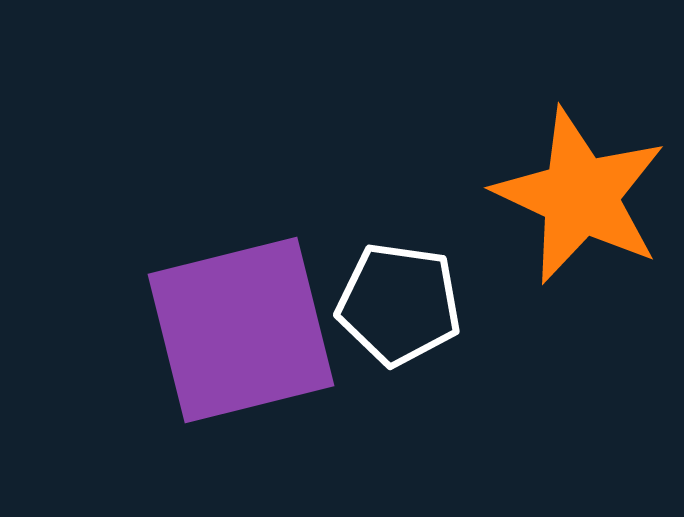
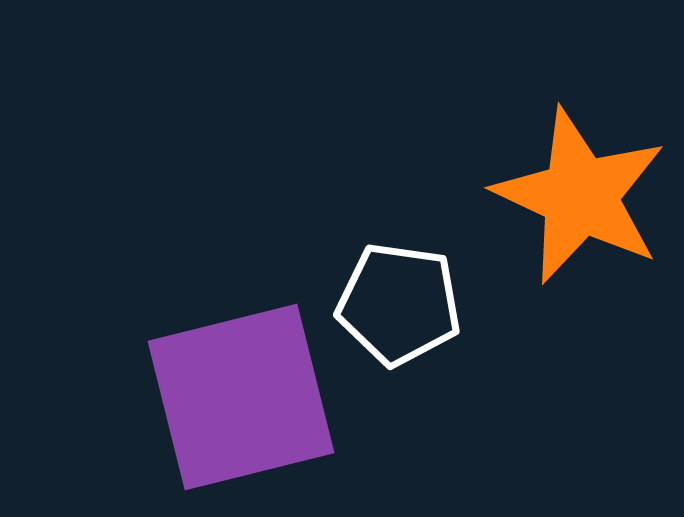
purple square: moved 67 px down
